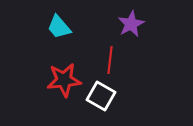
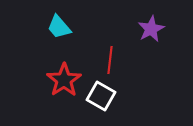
purple star: moved 20 px right, 5 px down
red star: rotated 28 degrees counterclockwise
